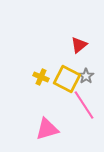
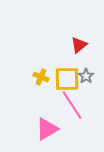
yellow square: rotated 28 degrees counterclockwise
pink line: moved 12 px left
pink triangle: rotated 15 degrees counterclockwise
